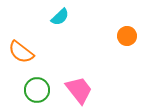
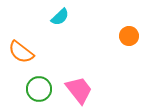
orange circle: moved 2 px right
green circle: moved 2 px right, 1 px up
